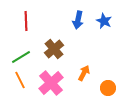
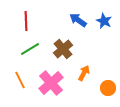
blue arrow: rotated 114 degrees clockwise
brown cross: moved 9 px right
green line: moved 9 px right, 8 px up
